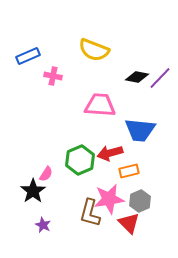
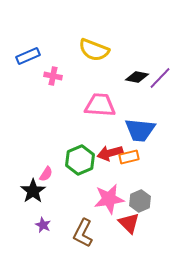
orange rectangle: moved 14 px up
brown L-shape: moved 7 px left, 20 px down; rotated 12 degrees clockwise
